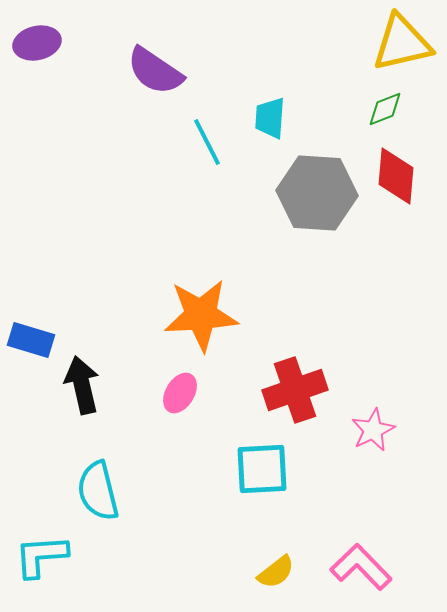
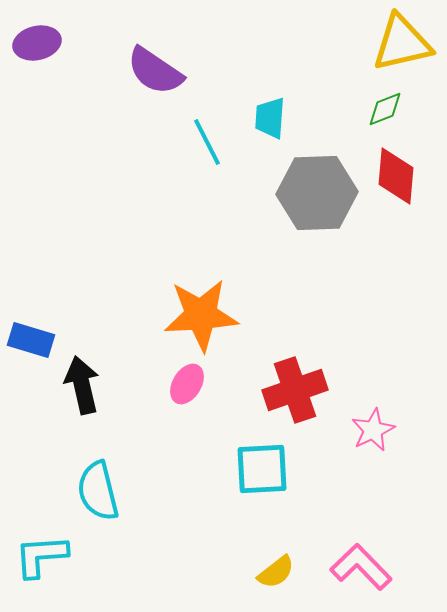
gray hexagon: rotated 6 degrees counterclockwise
pink ellipse: moved 7 px right, 9 px up
